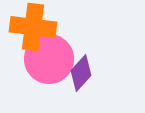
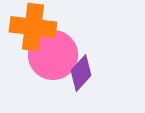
pink circle: moved 4 px right, 4 px up
